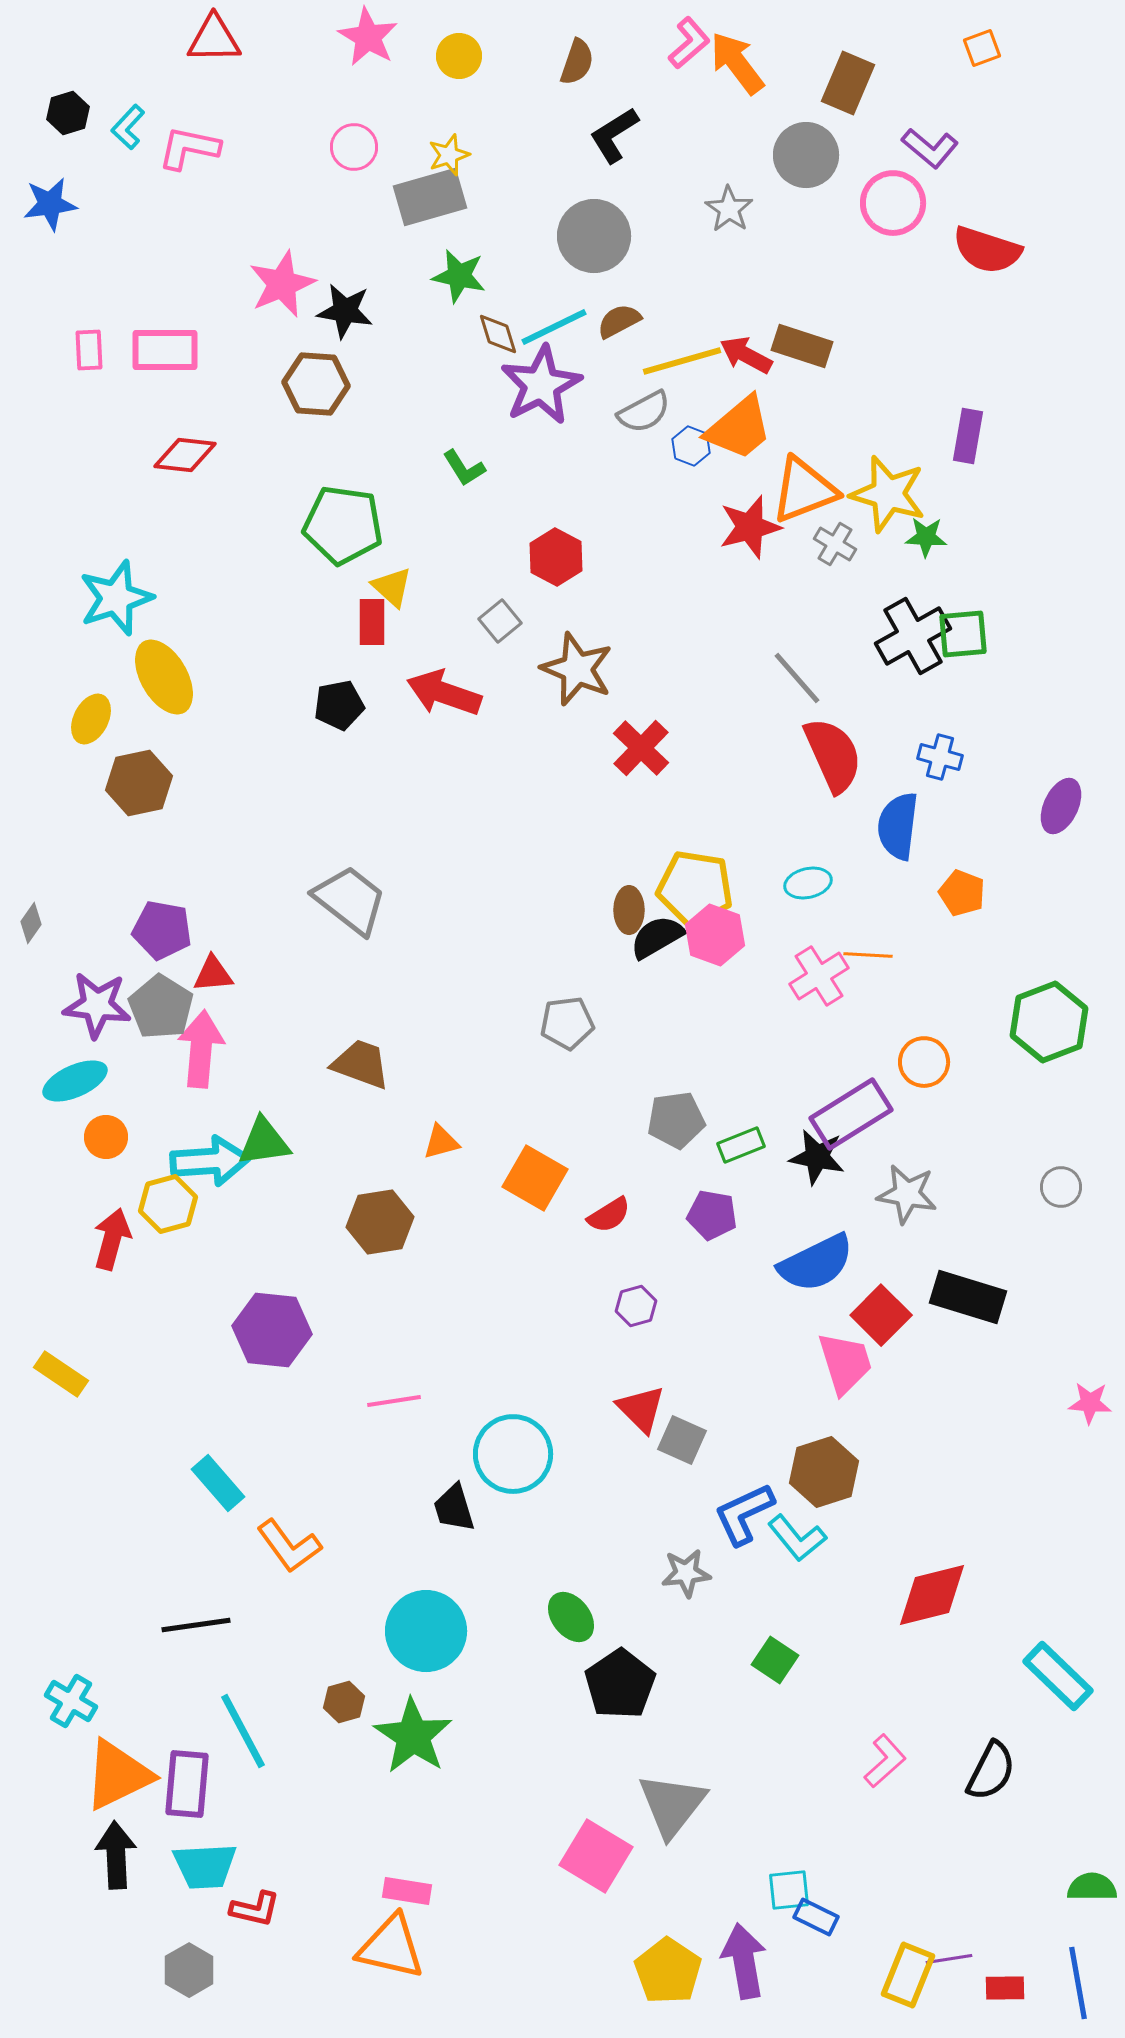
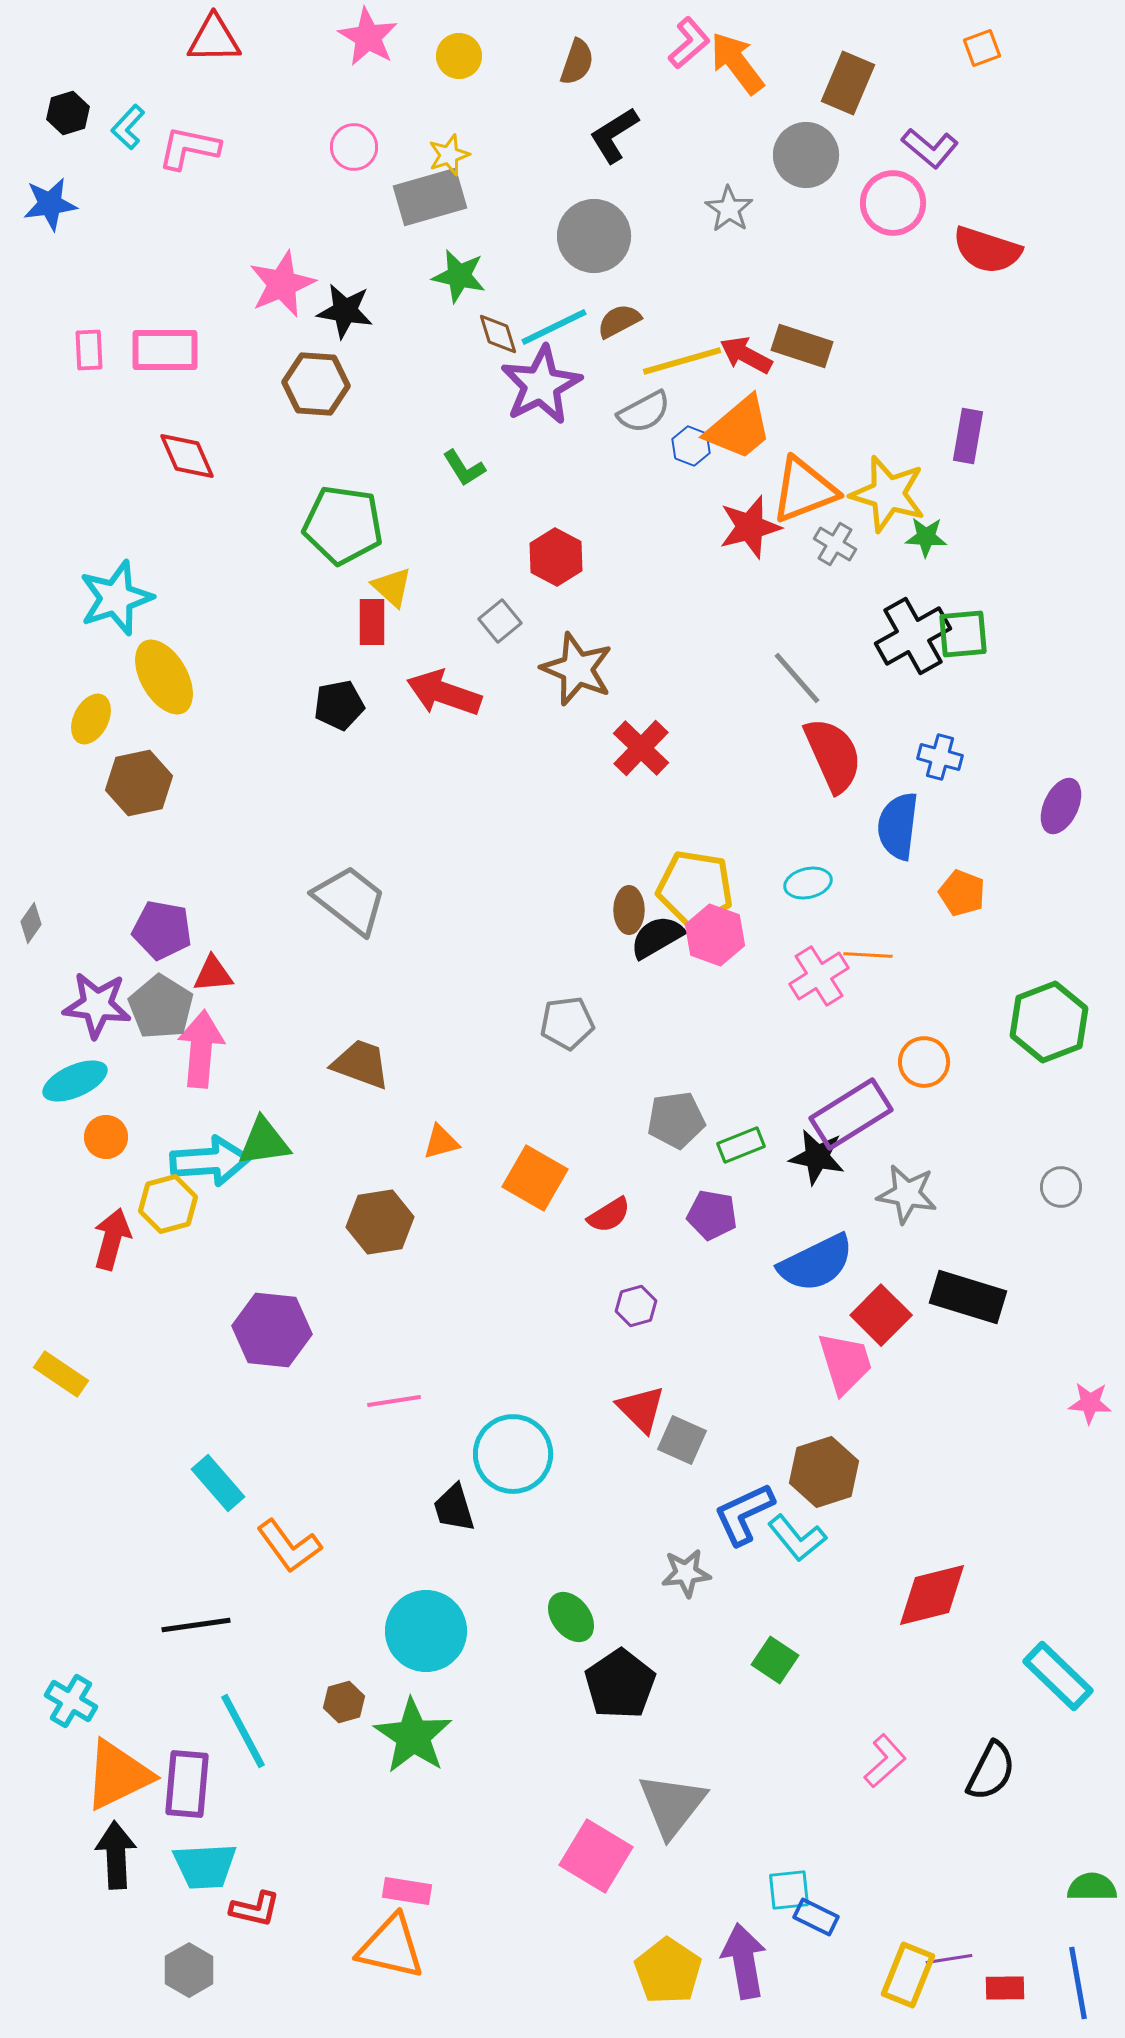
red diamond at (185, 455): moved 2 px right, 1 px down; rotated 60 degrees clockwise
